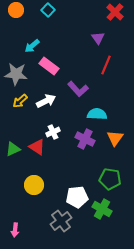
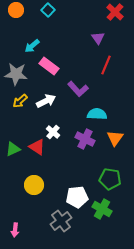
white cross: rotated 24 degrees counterclockwise
